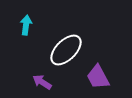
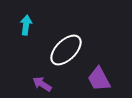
purple trapezoid: moved 1 px right, 2 px down
purple arrow: moved 2 px down
